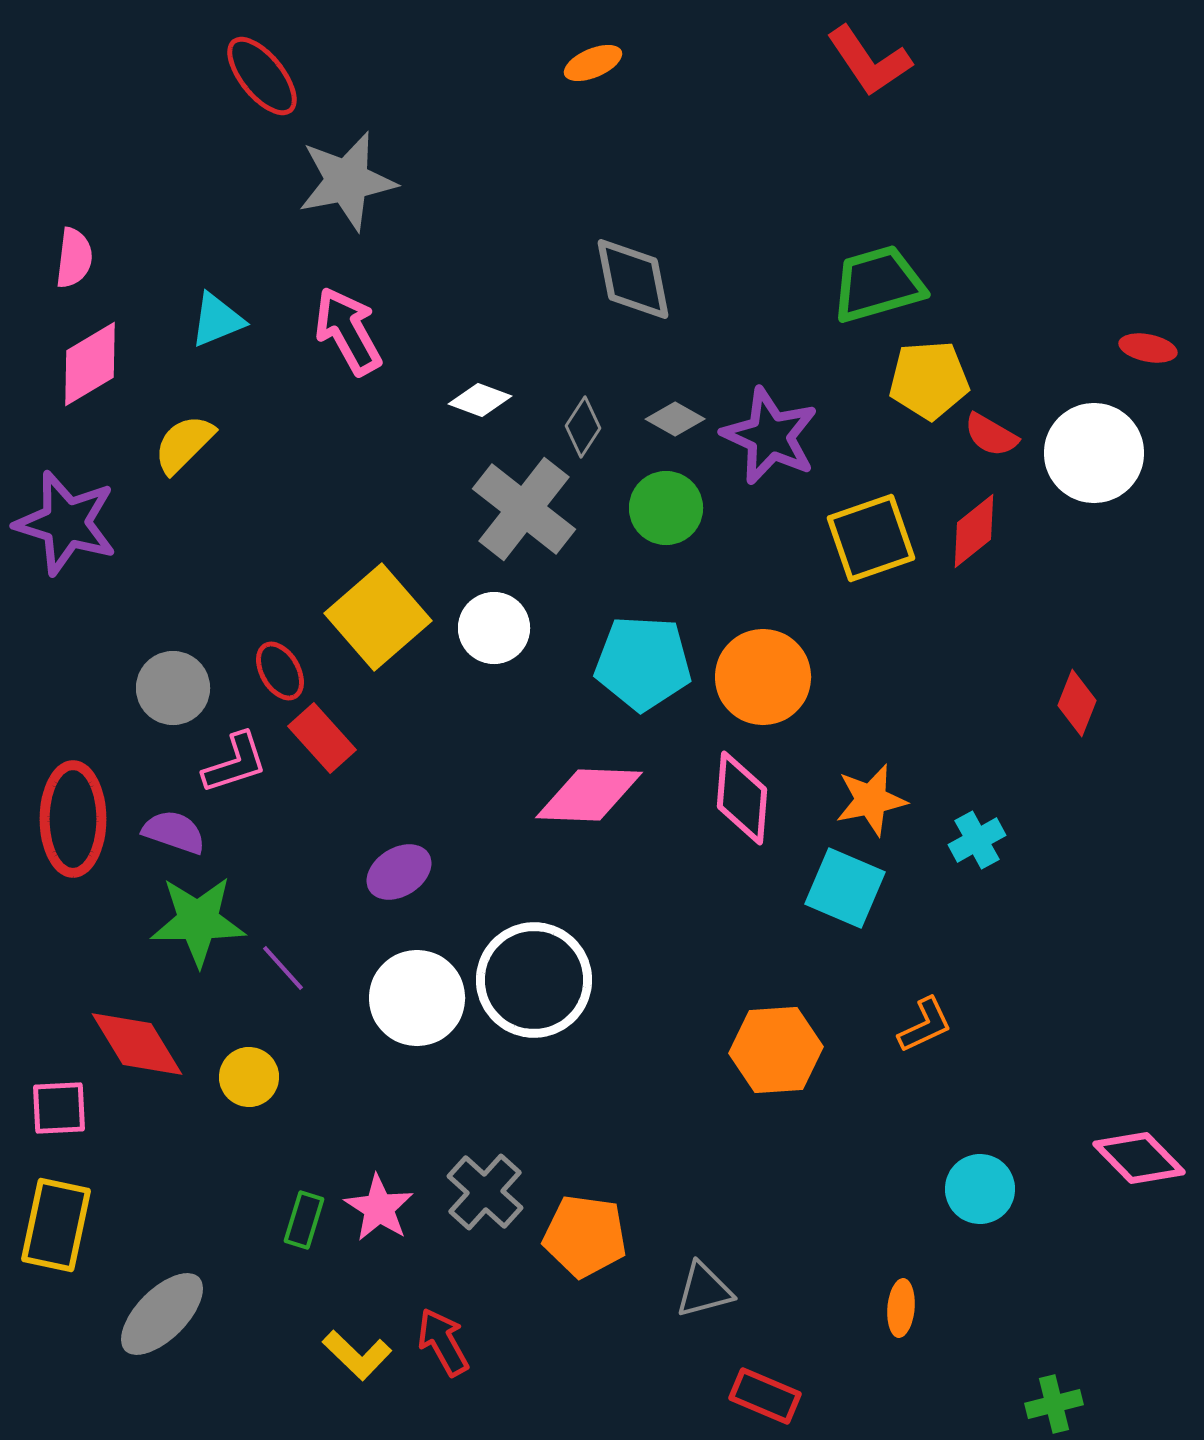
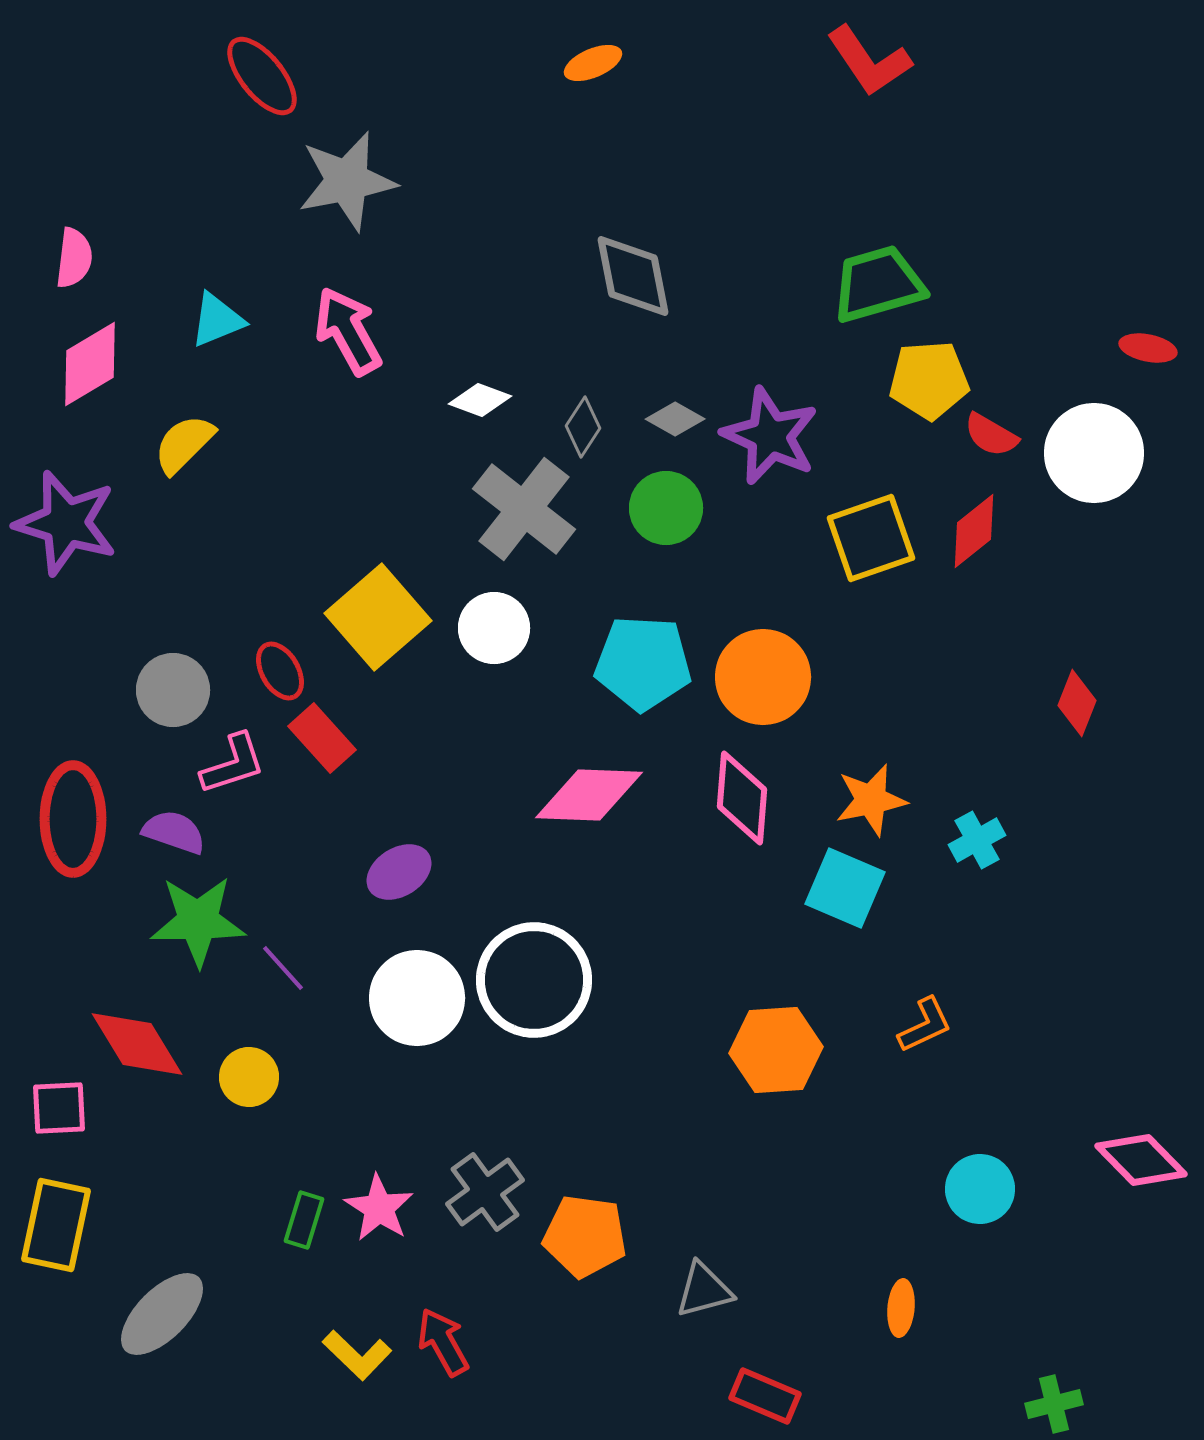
gray diamond at (633, 279): moved 3 px up
gray circle at (173, 688): moved 2 px down
pink L-shape at (235, 763): moved 2 px left, 1 px down
pink diamond at (1139, 1158): moved 2 px right, 2 px down
gray cross at (485, 1192): rotated 12 degrees clockwise
